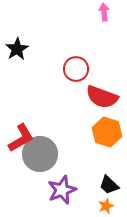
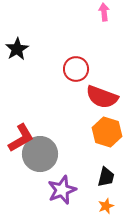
black trapezoid: moved 3 px left, 8 px up; rotated 120 degrees counterclockwise
